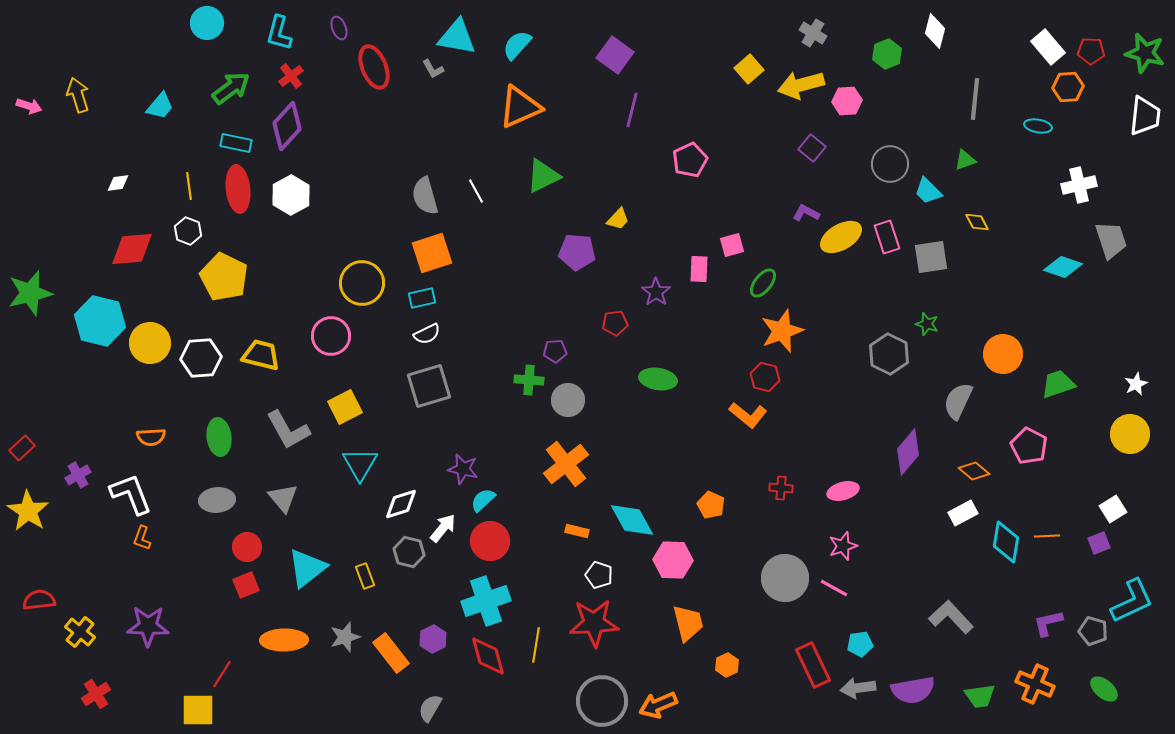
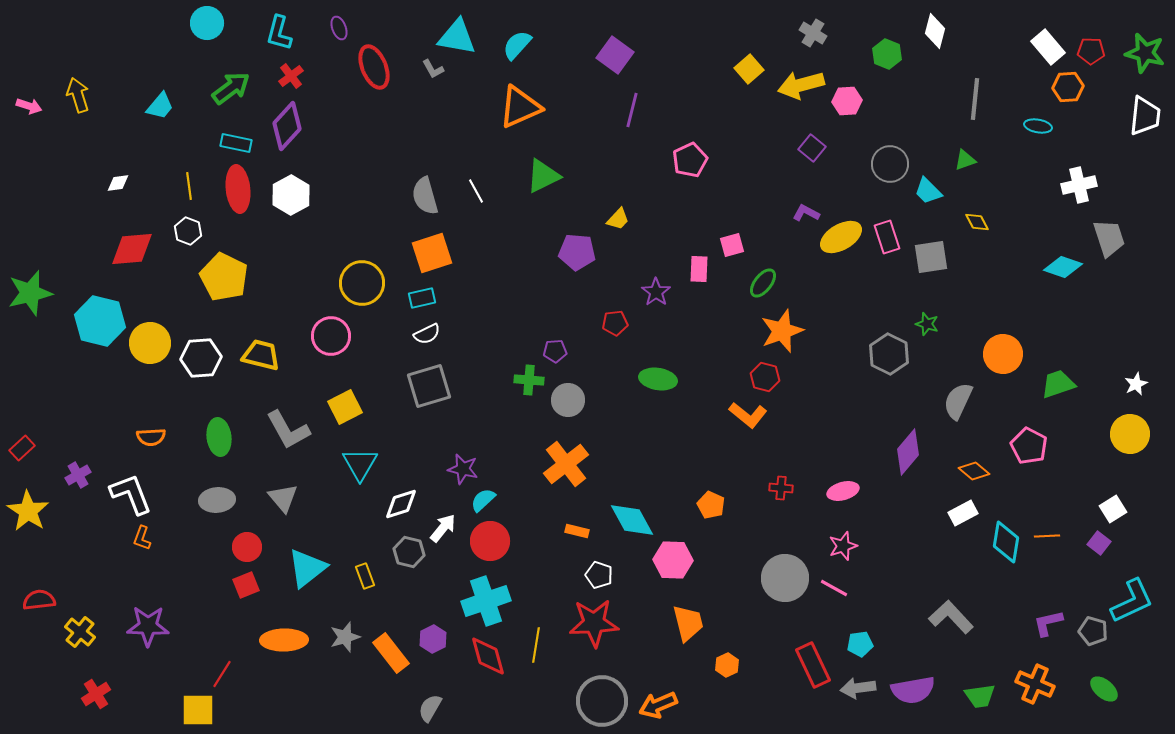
green hexagon at (887, 54): rotated 16 degrees counterclockwise
gray trapezoid at (1111, 240): moved 2 px left, 2 px up
purple square at (1099, 543): rotated 30 degrees counterclockwise
